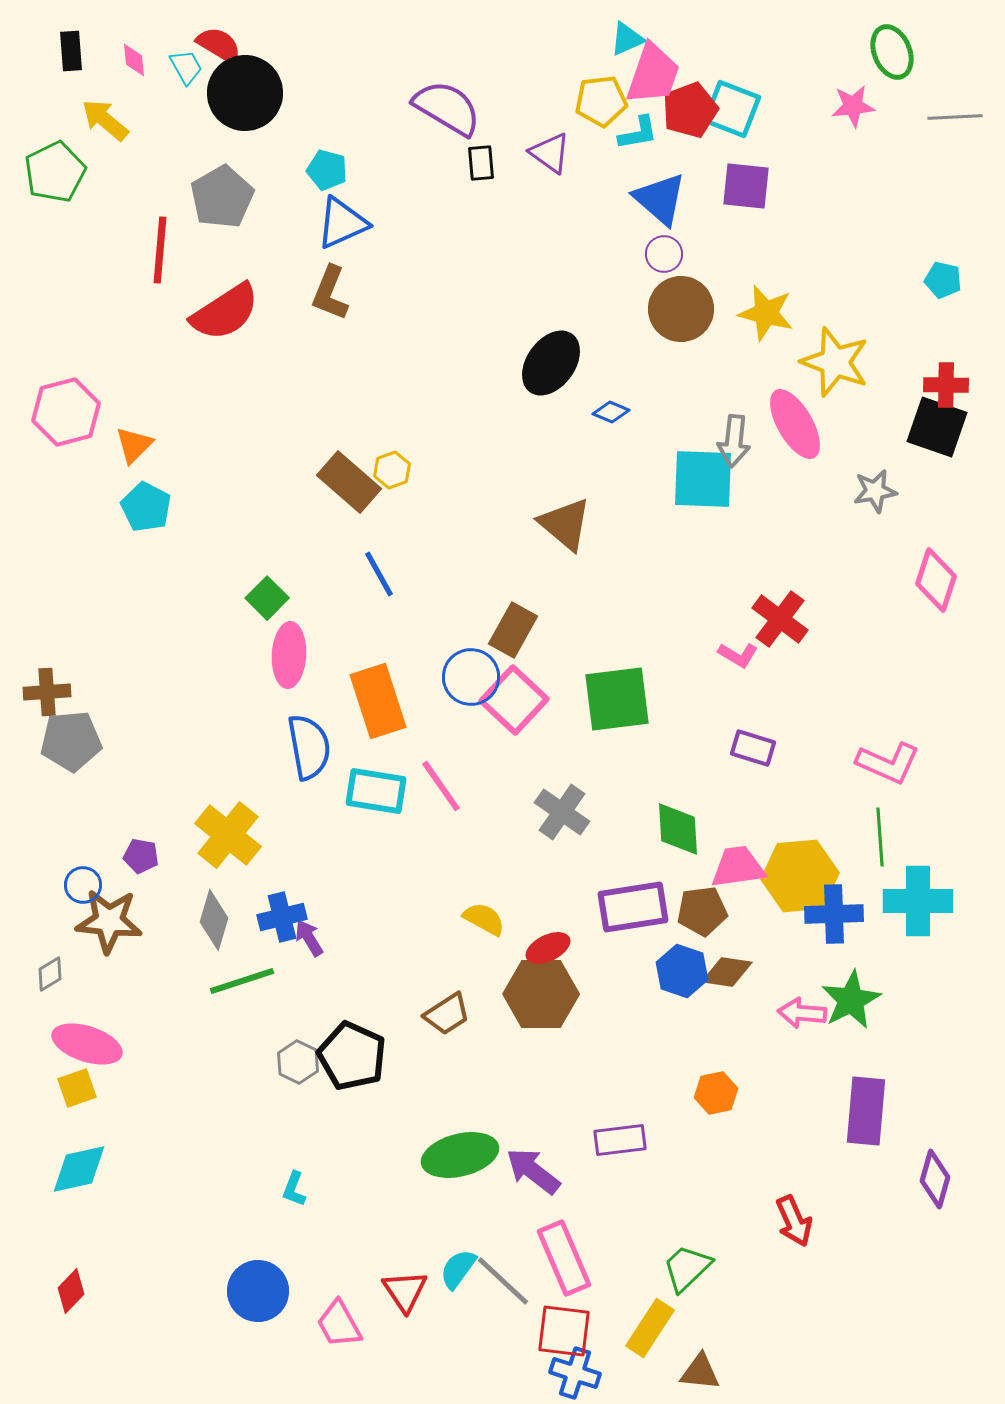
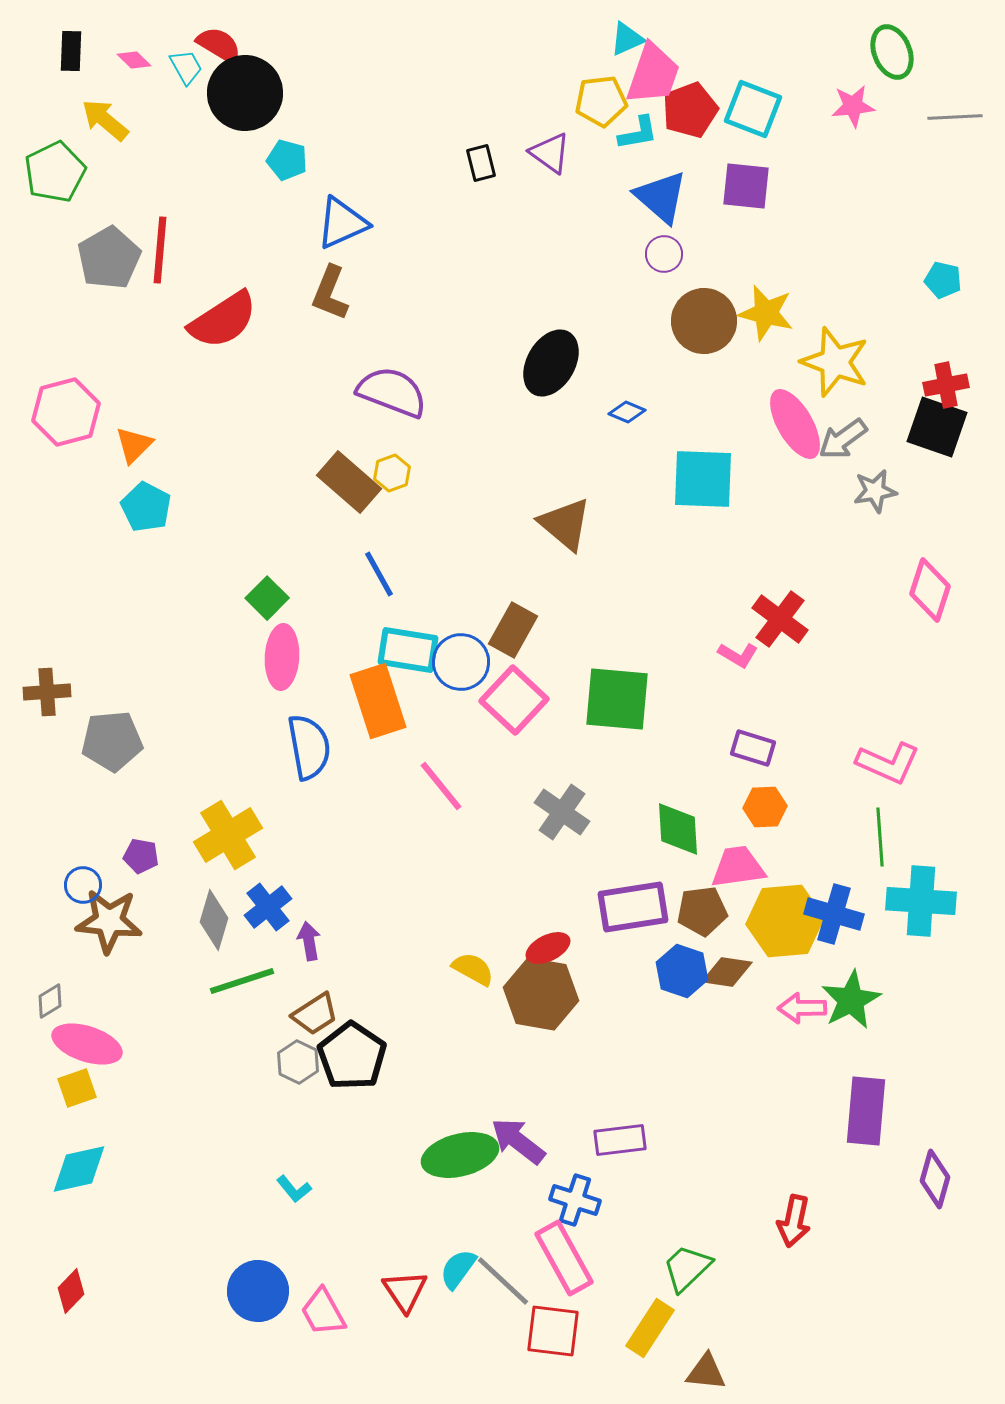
black rectangle at (71, 51): rotated 6 degrees clockwise
pink diamond at (134, 60): rotated 40 degrees counterclockwise
purple semicircle at (447, 108): moved 55 px left, 284 px down; rotated 10 degrees counterclockwise
cyan square at (732, 109): moved 21 px right
black rectangle at (481, 163): rotated 9 degrees counterclockwise
cyan pentagon at (327, 170): moved 40 px left, 10 px up
gray pentagon at (222, 197): moved 113 px left, 61 px down
blue triangle at (660, 199): moved 1 px right, 2 px up
brown circle at (681, 309): moved 23 px right, 12 px down
red semicircle at (225, 312): moved 2 px left, 8 px down
black ellipse at (551, 363): rotated 6 degrees counterclockwise
red cross at (946, 385): rotated 12 degrees counterclockwise
blue diamond at (611, 412): moved 16 px right
gray arrow at (734, 441): moved 109 px right, 2 px up; rotated 48 degrees clockwise
yellow hexagon at (392, 470): moved 3 px down
pink diamond at (936, 580): moved 6 px left, 10 px down
pink ellipse at (289, 655): moved 7 px left, 2 px down
blue circle at (471, 677): moved 10 px left, 15 px up
green square at (617, 699): rotated 12 degrees clockwise
gray pentagon at (71, 741): moved 41 px right
pink line at (441, 786): rotated 4 degrees counterclockwise
cyan rectangle at (376, 791): moved 32 px right, 141 px up
yellow cross at (228, 835): rotated 20 degrees clockwise
yellow hexagon at (800, 876): moved 15 px left, 45 px down
cyan cross at (918, 901): moved 3 px right; rotated 4 degrees clockwise
blue cross at (834, 914): rotated 18 degrees clockwise
blue cross at (282, 917): moved 14 px left, 10 px up; rotated 24 degrees counterclockwise
yellow semicircle at (484, 919): moved 11 px left, 50 px down
purple arrow at (309, 938): moved 3 px down; rotated 21 degrees clockwise
gray diamond at (50, 974): moved 27 px down
brown hexagon at (541, 994): rotated 10 degrees clockwise
pink arrow at (802, 1013): moved 5 px up; rotated 6 degrees counterclockwise
brown trapezoid at (447, 1014): moved 132 px left
black pentagon at (352, 1056): rotated 10 degrees clockwise
orange hexagon at (716, 1093): moved 49 px right, 286 px up; rotated 9 degrees clockwise
purple arrow at (533, 1171): moved 15 px left, 30 px up
cyan L-shape at (294, 1189): rotated 60 degrees counterclockwise
red arrow at (794, 1221): rotated 36 degrees clockwise
pink rectangle at (564, 1258): rotated 6 degrees counterclockwise
pink trapezoid at (339, 1324): moved 16 px left, 12 px up
red square at (564, 1331): moved 11 px left
brown triangle at (700, 1372): moved 6 px right
blue cross at (575, 1373): moved 173 px up
